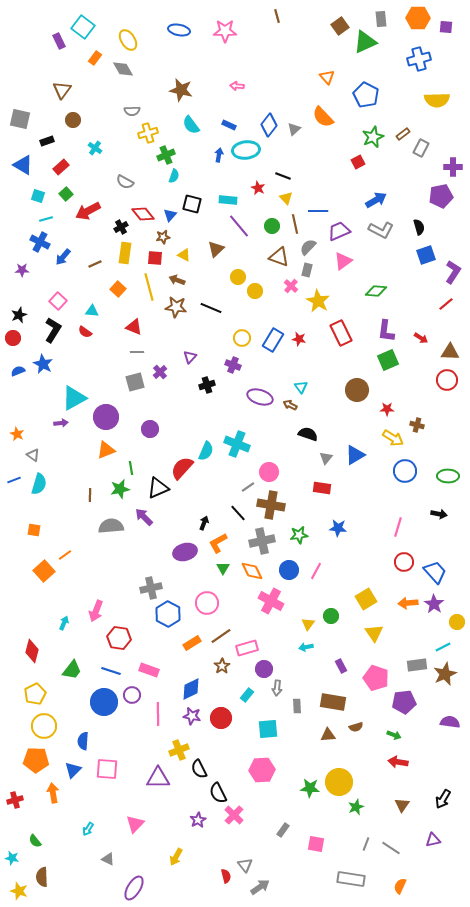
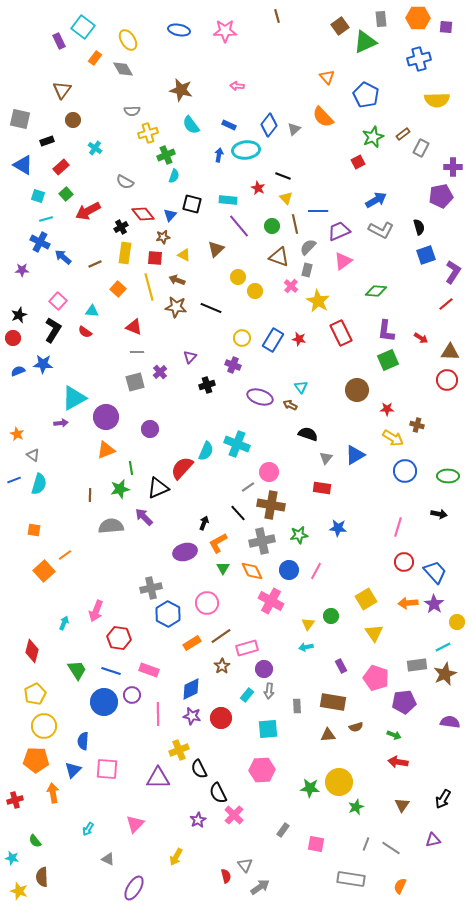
blue arrow at (63, 257): rotated 90 degrees clockwise
blue star at (43, 364): rotated 24 degrees counterclockwise
green trapezoid at (72, 670): moved 5 px right; rotated 70 degrees counterclockwise
gray arrow at (277, 688): moved 8 px left, 3 px down
